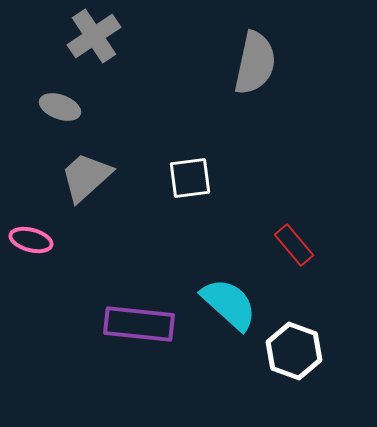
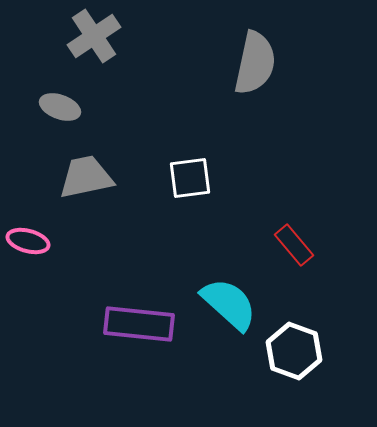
gray trapezoid: rotated 30 degrees clockwise
pink ellipse: moved 3 px left, 1 px down
